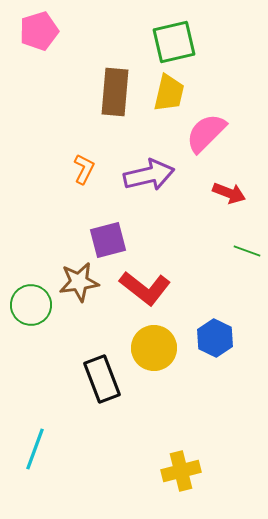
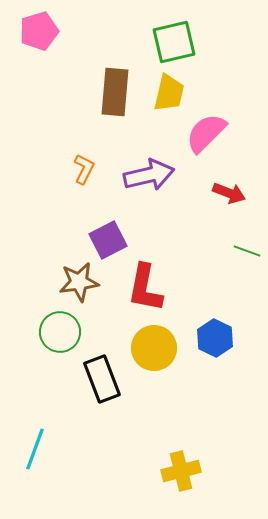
purple square: rotated 12 degrees counterclockwise
red L-shape: rotated 63 degrees clockwise
green circle: moved 29 px right, 27 px down
